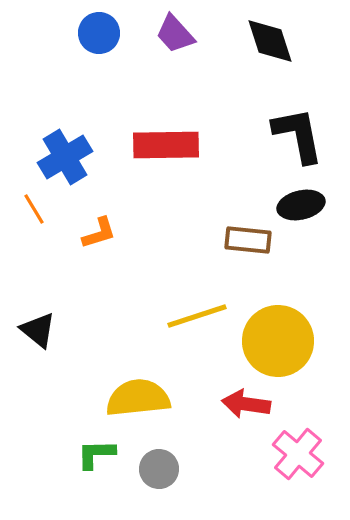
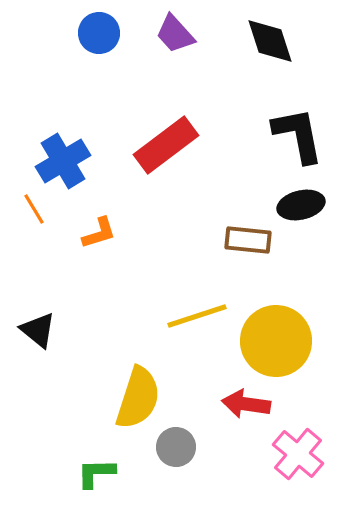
red rectangle: rotated 36 degrees counterclockwise
blue cross: moved 2 px left, 4 px down
yellow circle: moved 2 px left
yellow semicircle: rotated 114 degrees clockwise
green L-shape: moved 19 px down
gray circle: moved 17 px right, 22 px up
